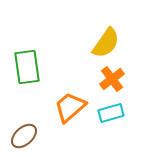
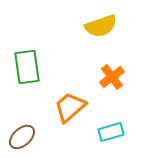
yellow semicircle: moved 5 px left, 17 px up; rotated 36 degrees clockwise
orange cross: moved 2 px up
cyan rectangle: moved 19 px down
brown ellipse: moved 2 px left, 1 px down
